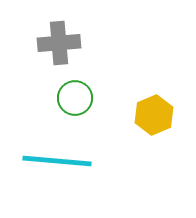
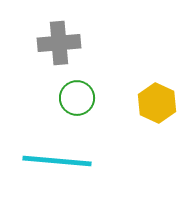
green circle: moved 2 px right
yellow hexagon: moved 3 px right, 12 px up; rotated 12 degrees counterclockwise
